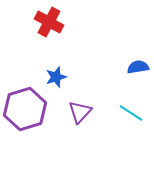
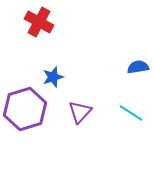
red cross: moved 10 px left
blue star: moved 3 px left
